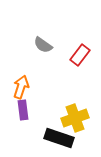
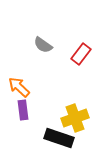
red rectangle: moved 1 px right, 1 px up
orange arrow: moved 2 px left; rotated 65 degrees counterclockwise
